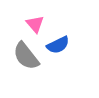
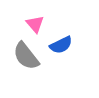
blue semicircle: moved 3 px right
